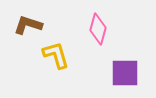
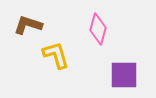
purple square: moved 1 px left, 2 px down
